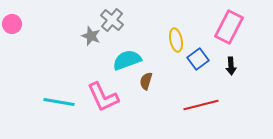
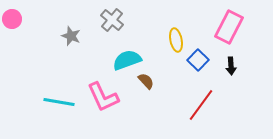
pink circle: moved 5 px up
gray star: moved 20 px left
blue square: moved 1 px down; rotated 10 degrees counterclockwise
brown semicircle: rotated 120 degrees clockwise
red line: rotated 40 degrees counterclockwise
